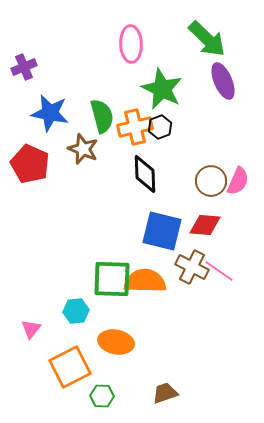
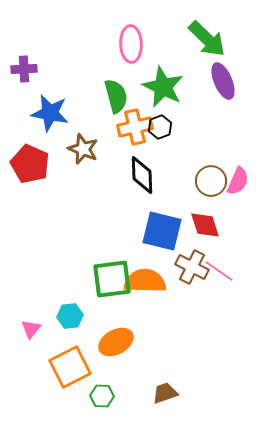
purple cross: moved 2 px down; rotated 20 degrees clockwise
green star: moved 1 px right, 2 px up
green semicircle: moved 14 px right, 20 px up
black diamond: moved 3 px left, 1 px down
red diamond: rotated 68 degrees clockwise
green square: rotated 9 degrees counterclockwise
cyan hexagon: moved 6 px left, 5 px down
orange ellipse: rotated 40 degrees counterclockwise
